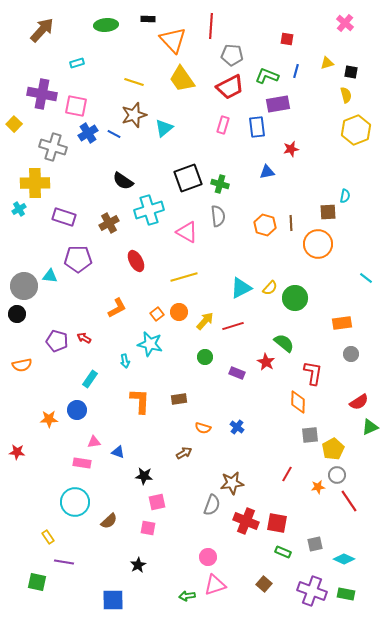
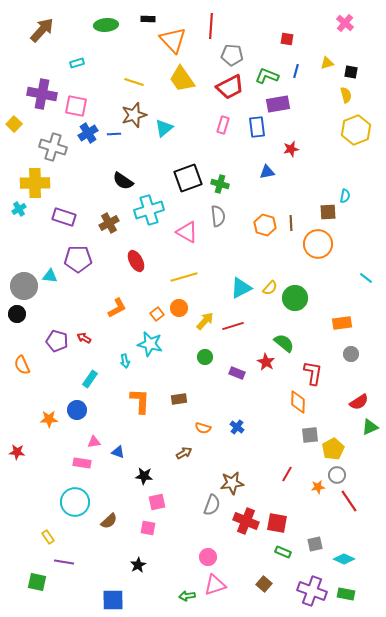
blue line at (114, 134): rotated 32 degrees counterclockwise
orange circle at (179, 312): moved 4 px up
orange semicircle at (22, 365): rotated 78 degrees clockwise
